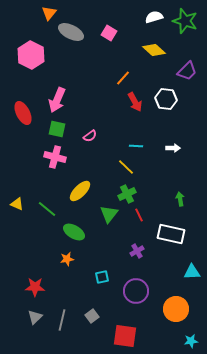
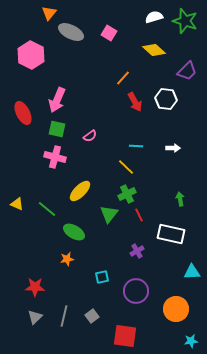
gray line: moved 2 px right, 4 px up
